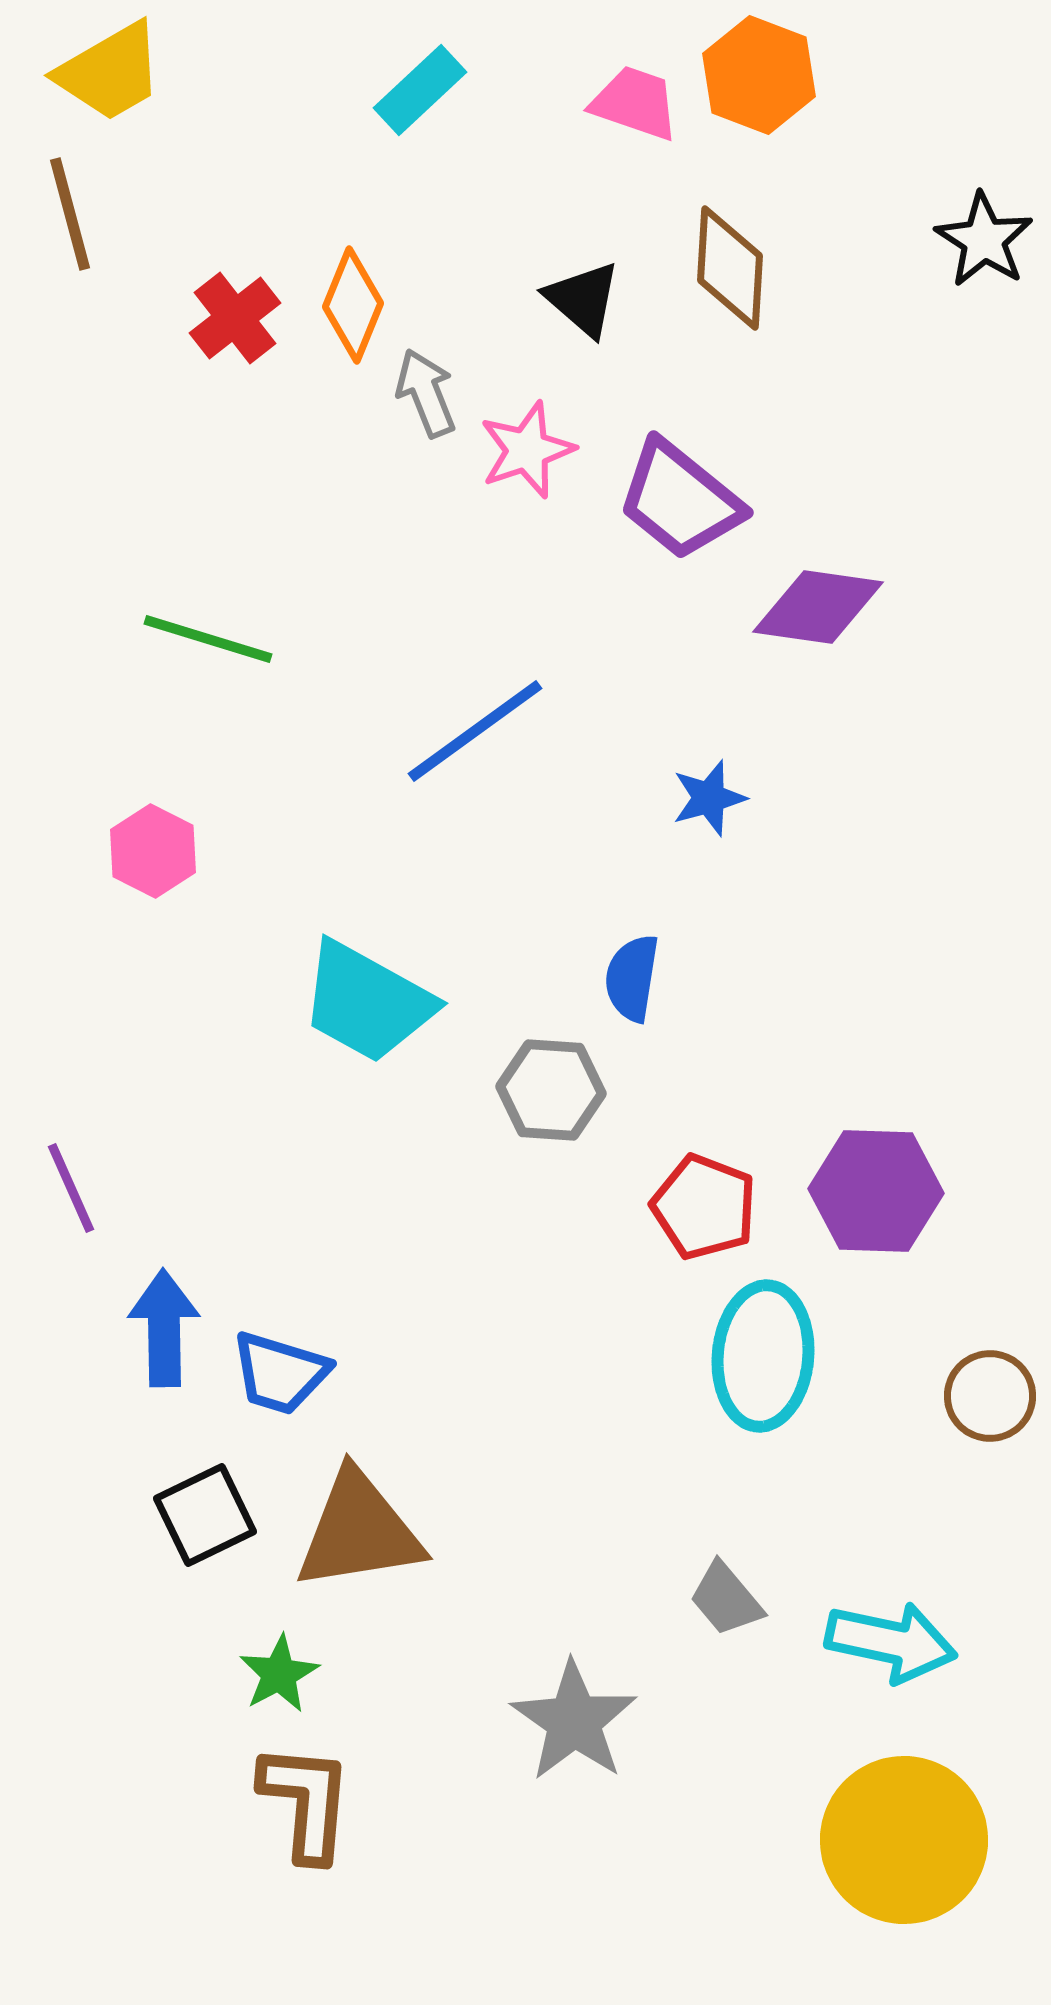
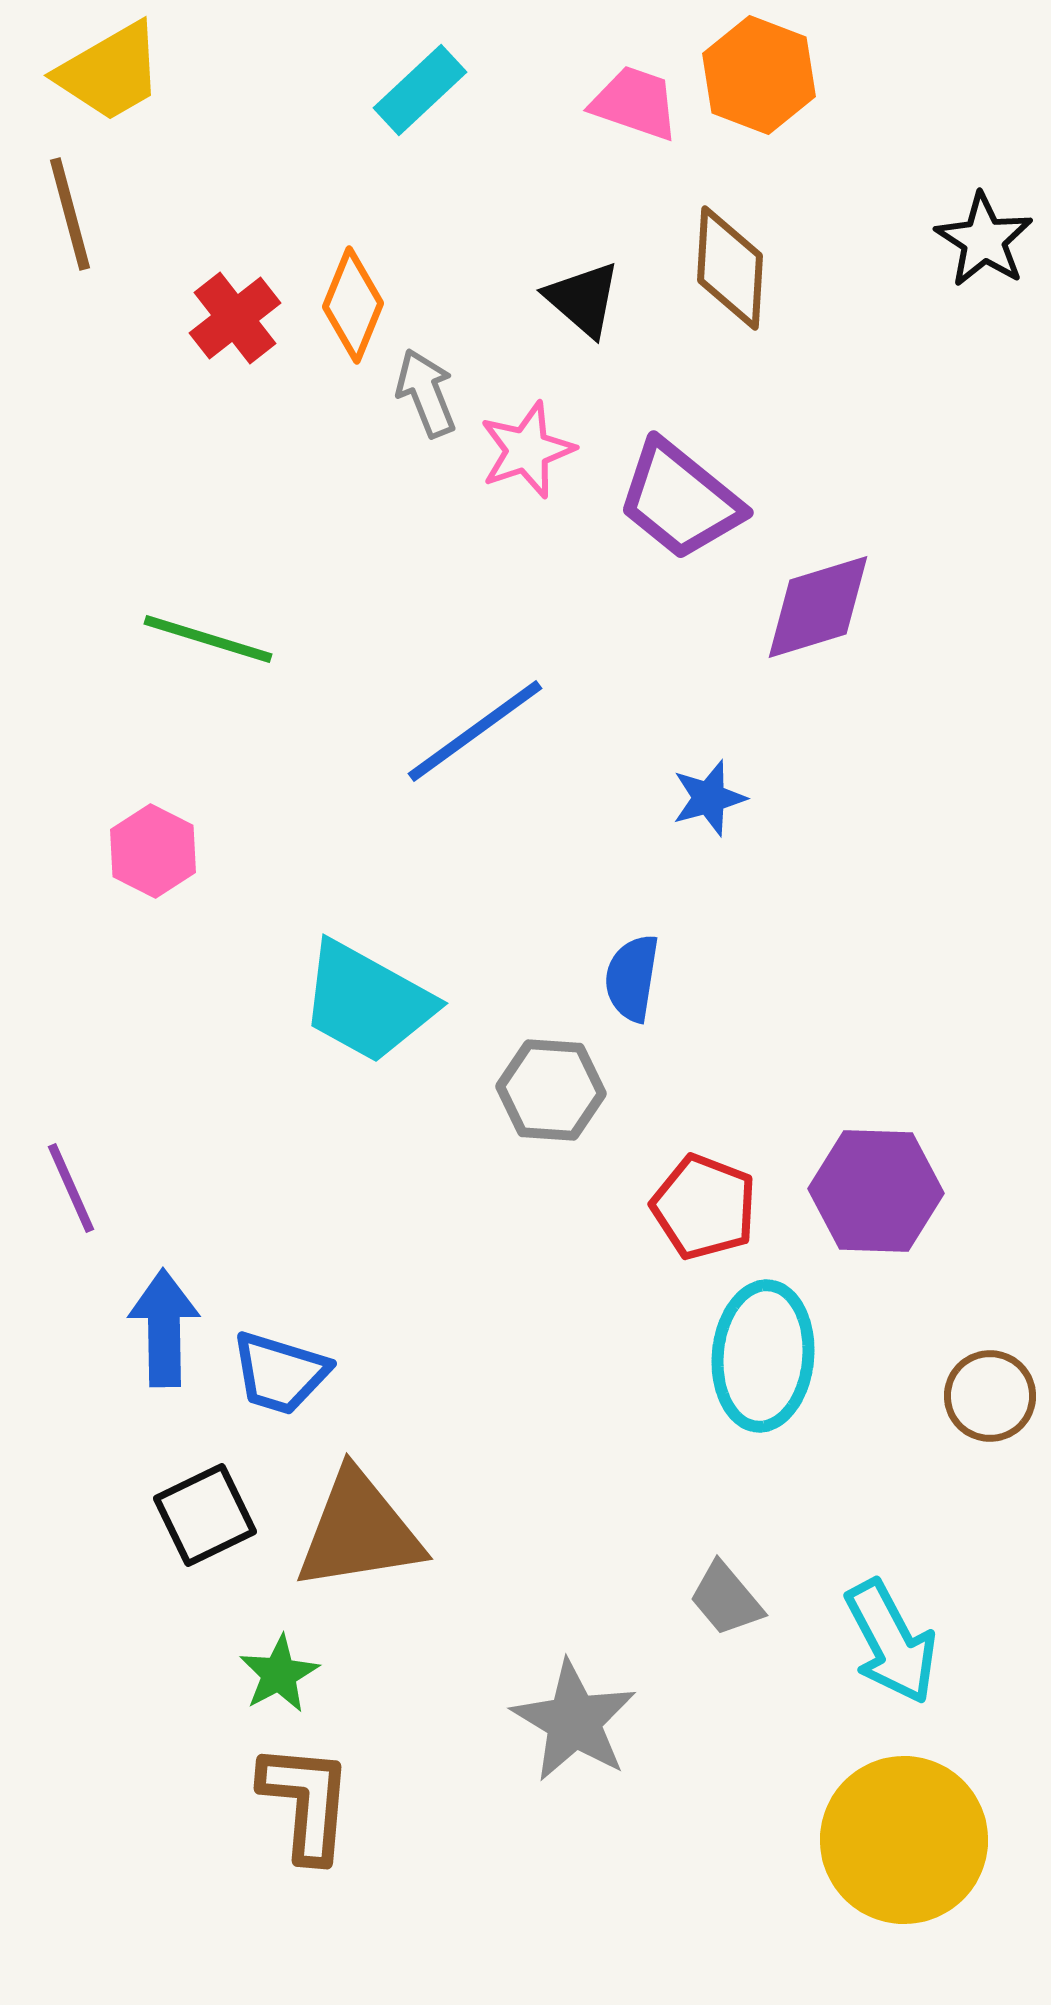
purple diamond: rotated 25 degrees counterclockwise
cyan arrow: rotated 50 degrees clockwise
gray star: rotated 4 degrees counterclockwise
